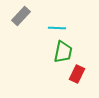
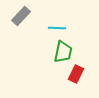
red rectangle: moved 1 px left
